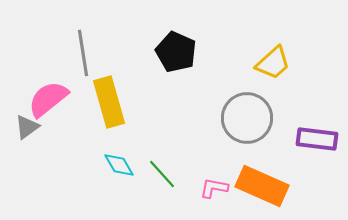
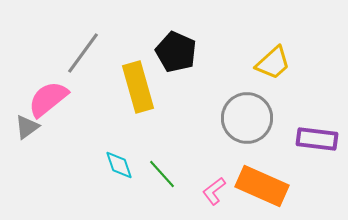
gray line: rotated 45 degrees clockwise
yellow rectangle: moved 29 px right, 15 px up
cyan diamond: rotated 12 degrees clockwise
pink L-shape: moved 3 px down; rotated 48 degrees counterclockwise
